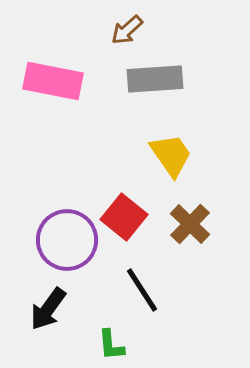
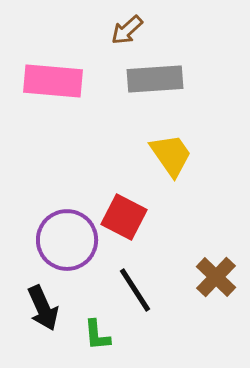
pink rectangle: rotated 6 degrees counterclockwise
red square: rotated 12 degrees counterclockwise
brown cross: moved 26 px right, 53 px down
black line: moved 7 px left
black arrow: moved 5 px left, 1 px up; rotated 60 degrees counterclockwise
green L-shape: moved 14 px left, 10 px up
